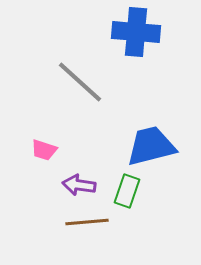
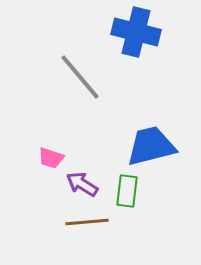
blue cross: rotated 9 degrees clockwise
gray line: moved 5 px up; rotated 8 degrees clockwise
pink trapezoid: moved 7 px right, 8 px down
purple arrow: moved 3 px right, 1 px up; rotated 24 degrees clockwise
green rectangle: rotated 12 degrees counterclockwise
